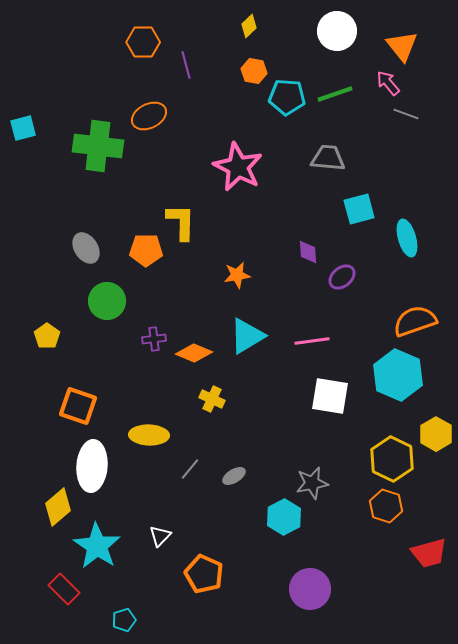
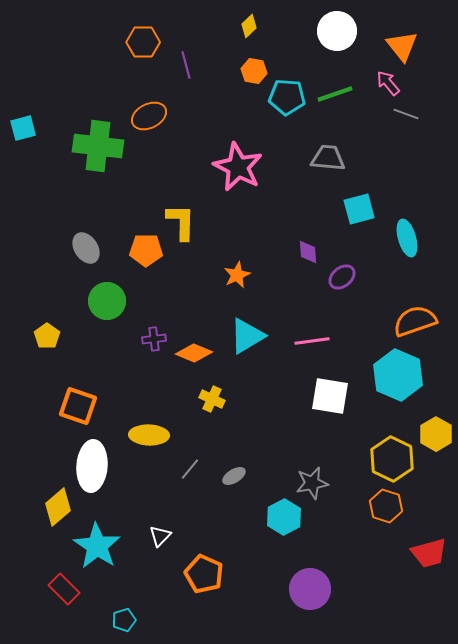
orange star at (237, 275): rotated 16 degrees counterclockwise
